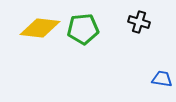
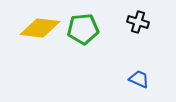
black cross: moved 1 px left
blue trapezoid: moved 23 px left; rotated 15 degrees clockwise
